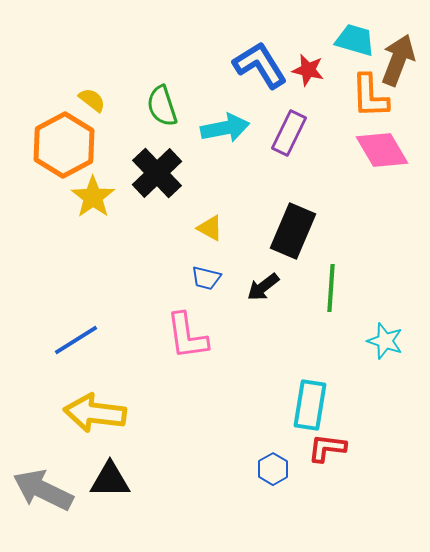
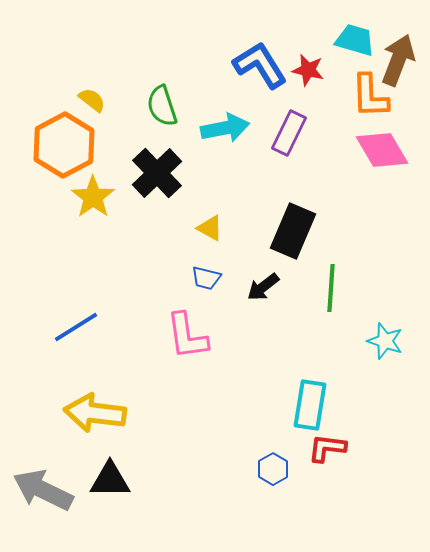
blue line: moved 13 px up
